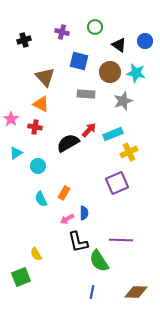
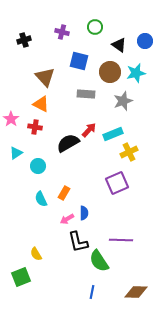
cyan star: rotated 24 degrees counterclockwise
